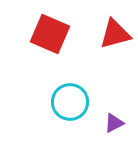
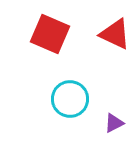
red triangle: rotated 40 degrees clockwise
cyan circle: moved 3 px up
